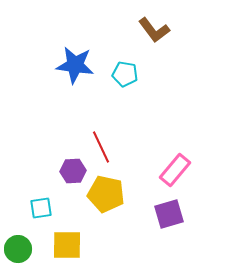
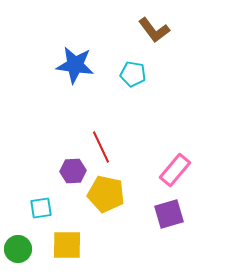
cyan pentagon: moved 8 px right
